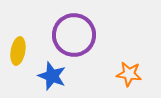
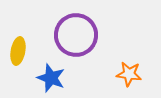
purple circle: moved 2 px right
blue star: moved 1 px left, 2 px down
